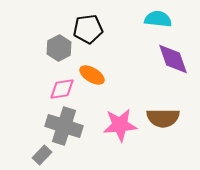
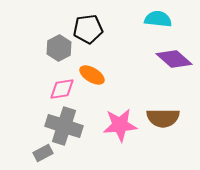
purple diamond: moved 1 px right; rotated 30 degrees counterclockwise
gray rectangle: moved 1 px right, 2 px up; rotated 18 degrees clockwise
